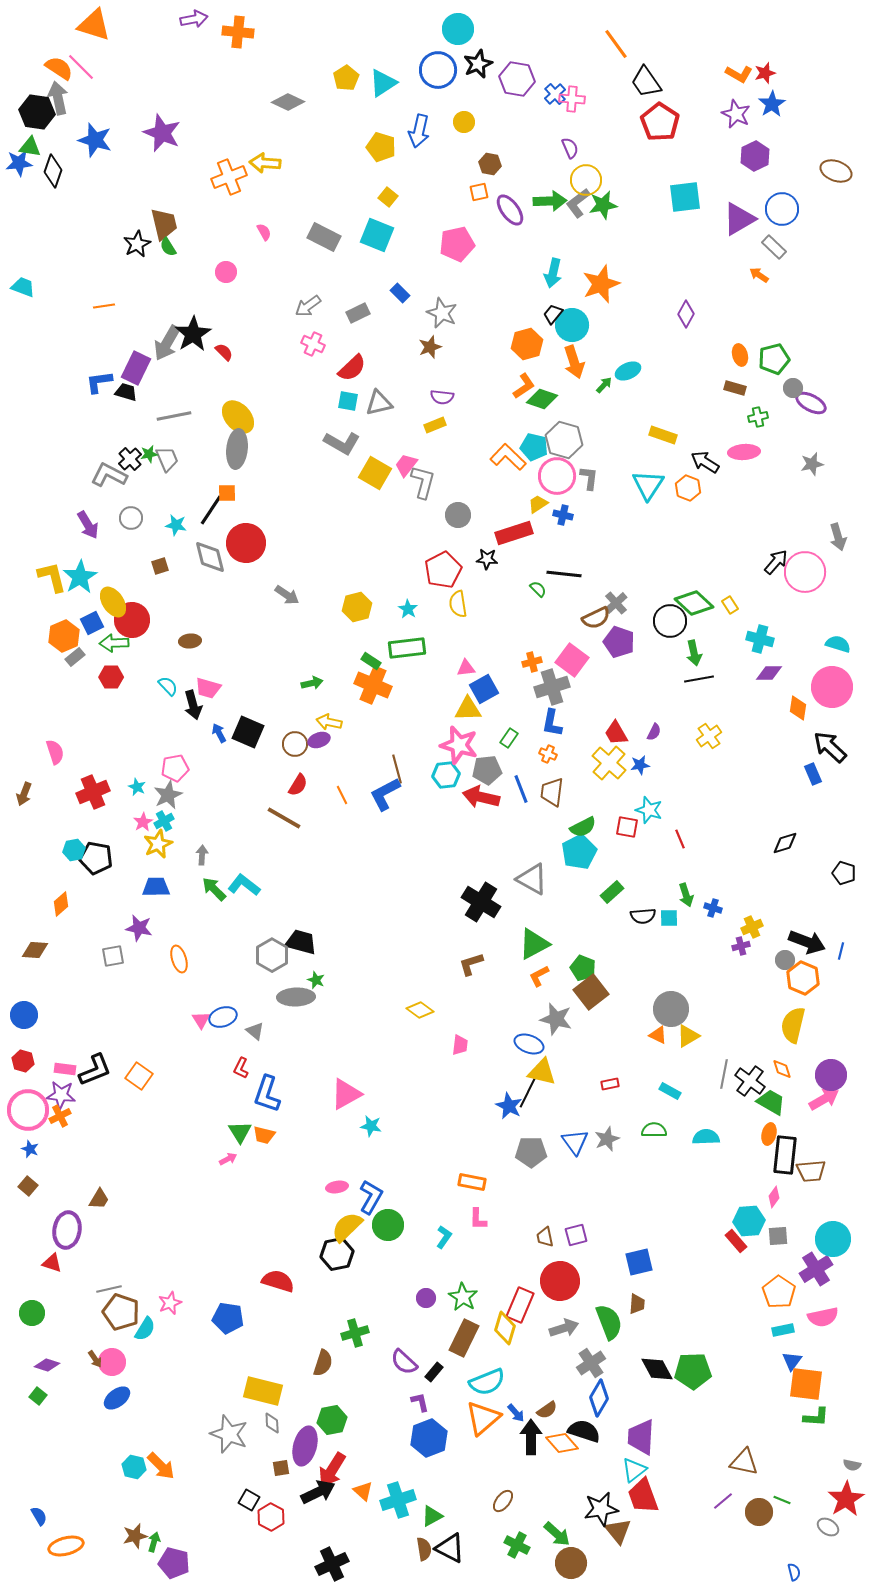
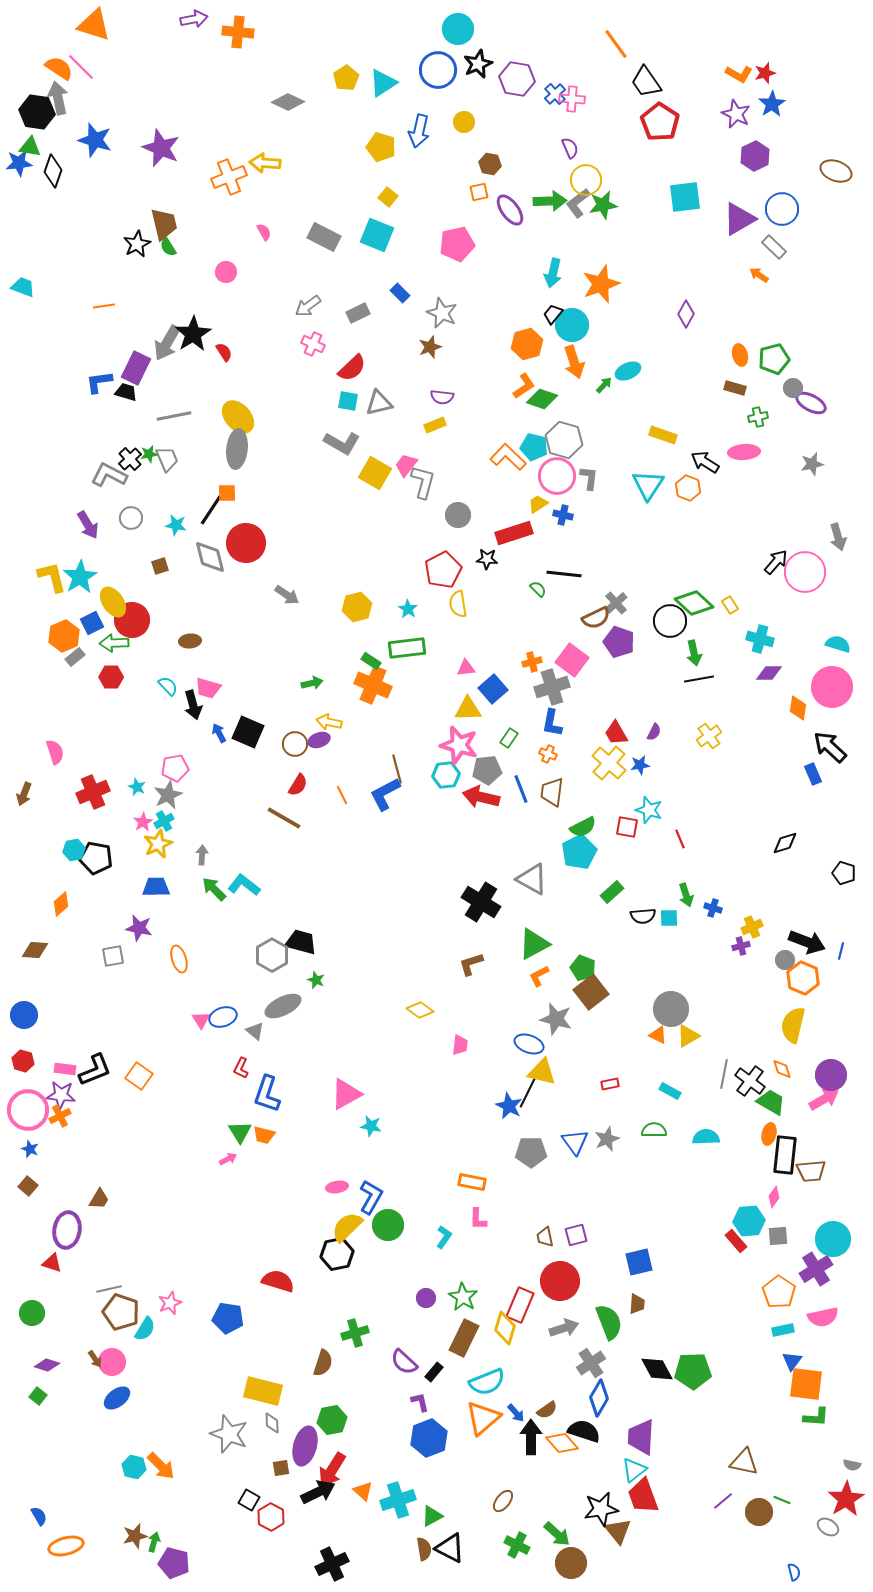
purple star at (162, 133): moved 1 px left, 15 px down
red semicircle at (224, 352): rotated 12 degrees clockwise
blue square at (484, 689): moved 9 px right; rotated 12 degrees counterclockwise
gray ellipse at (296, 997): moved 13 px left, 9 px down; rotated 24 degrees counterclockwise
